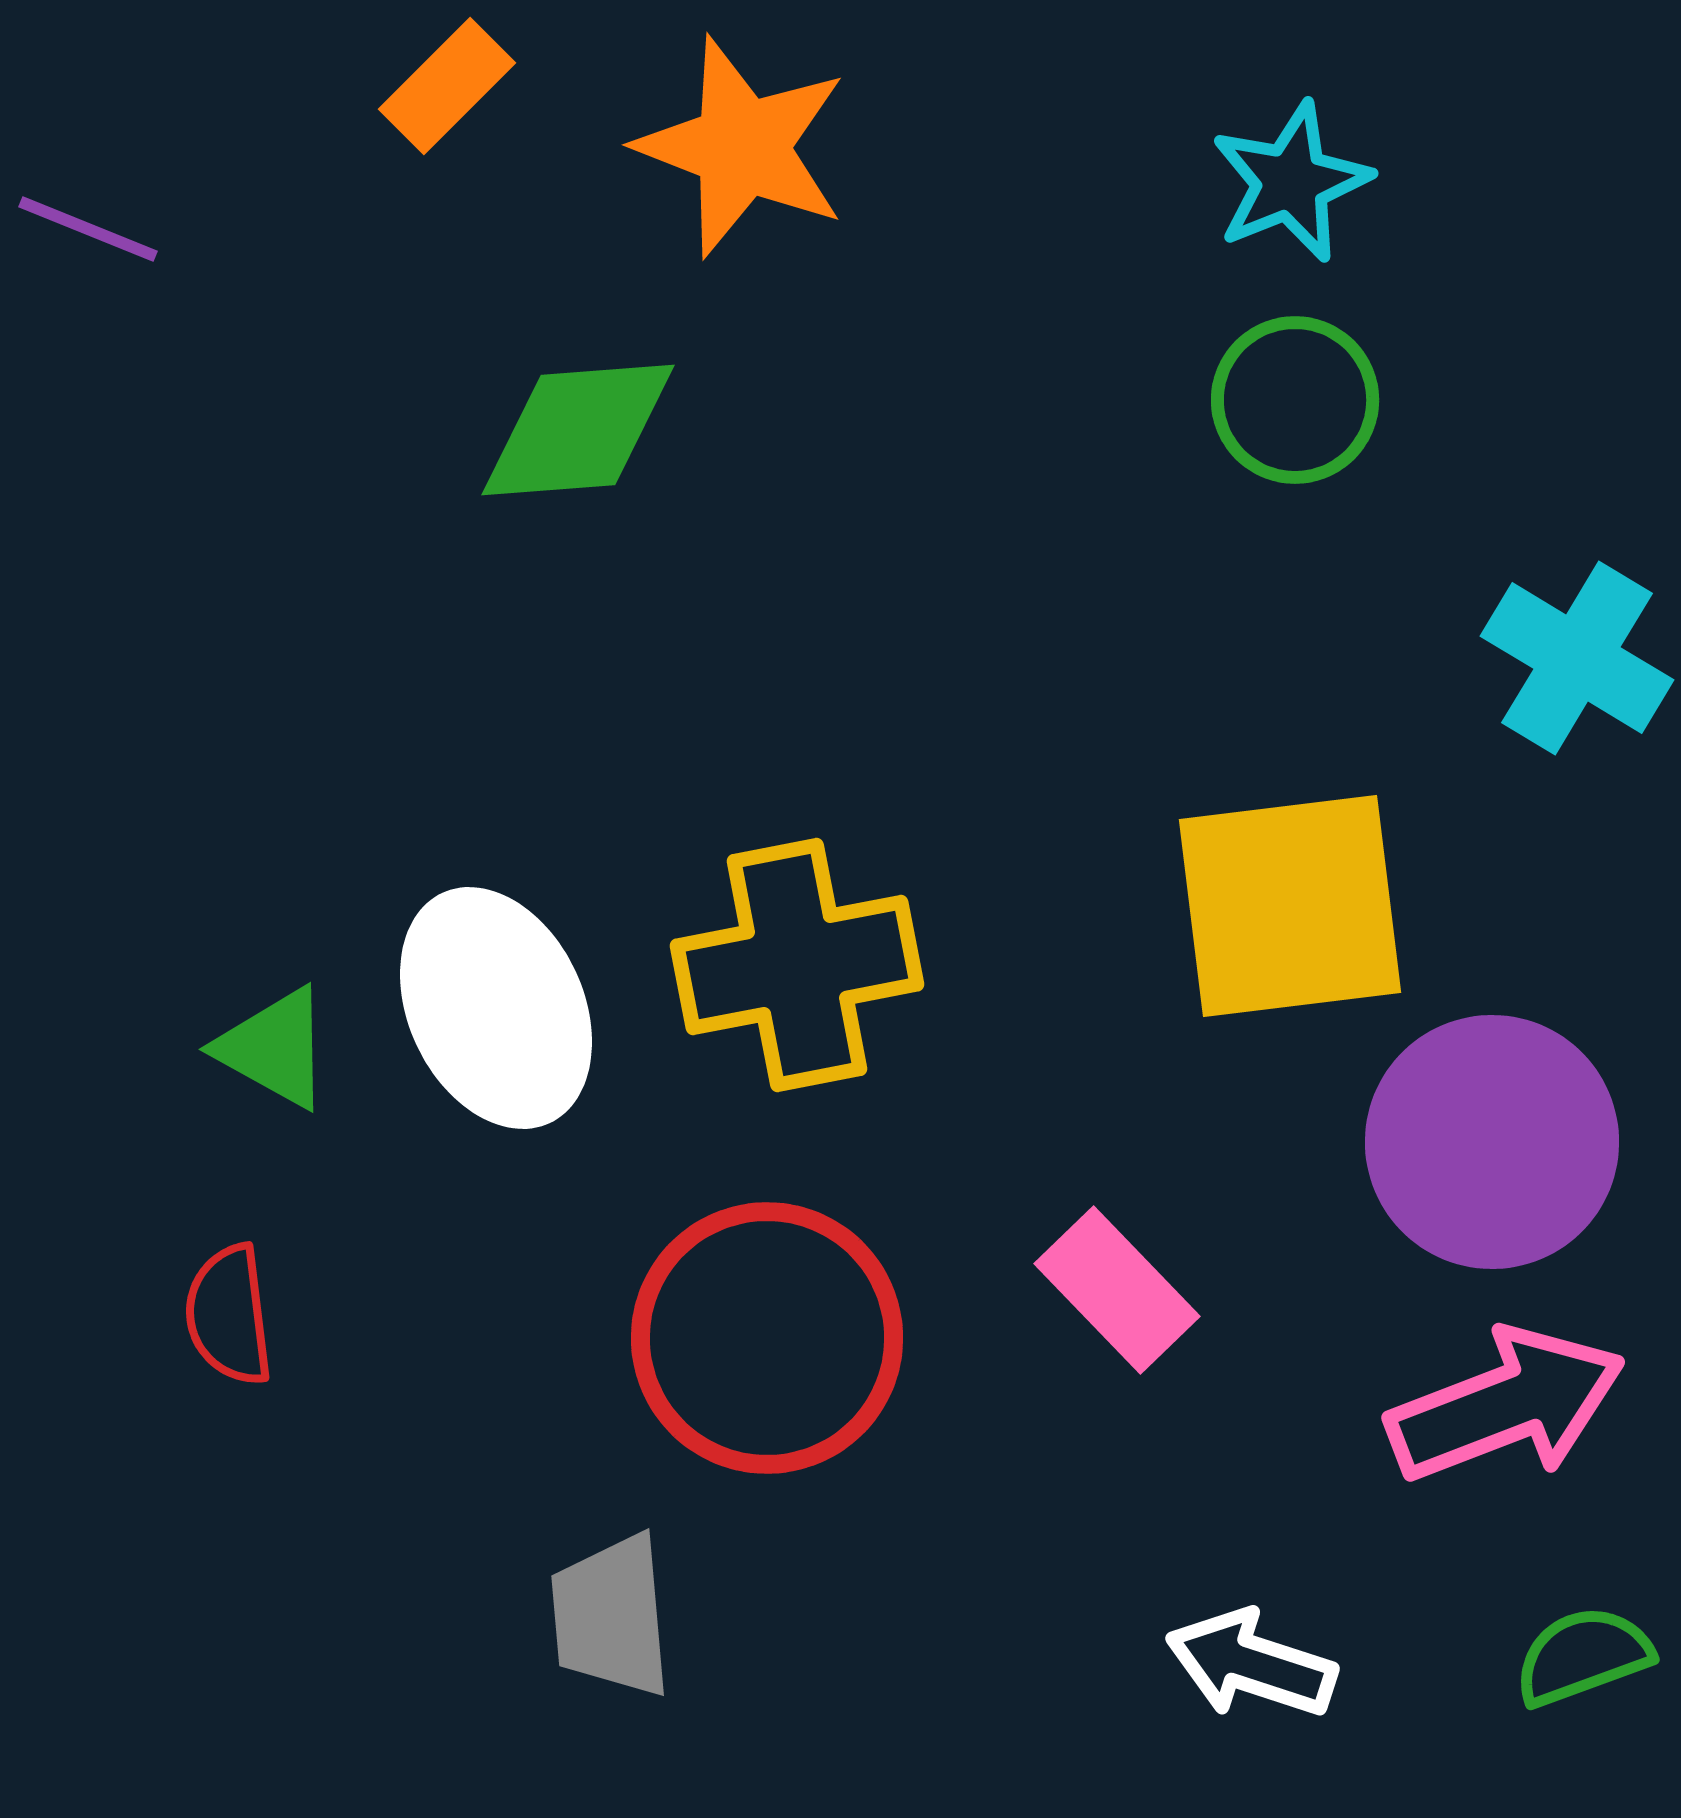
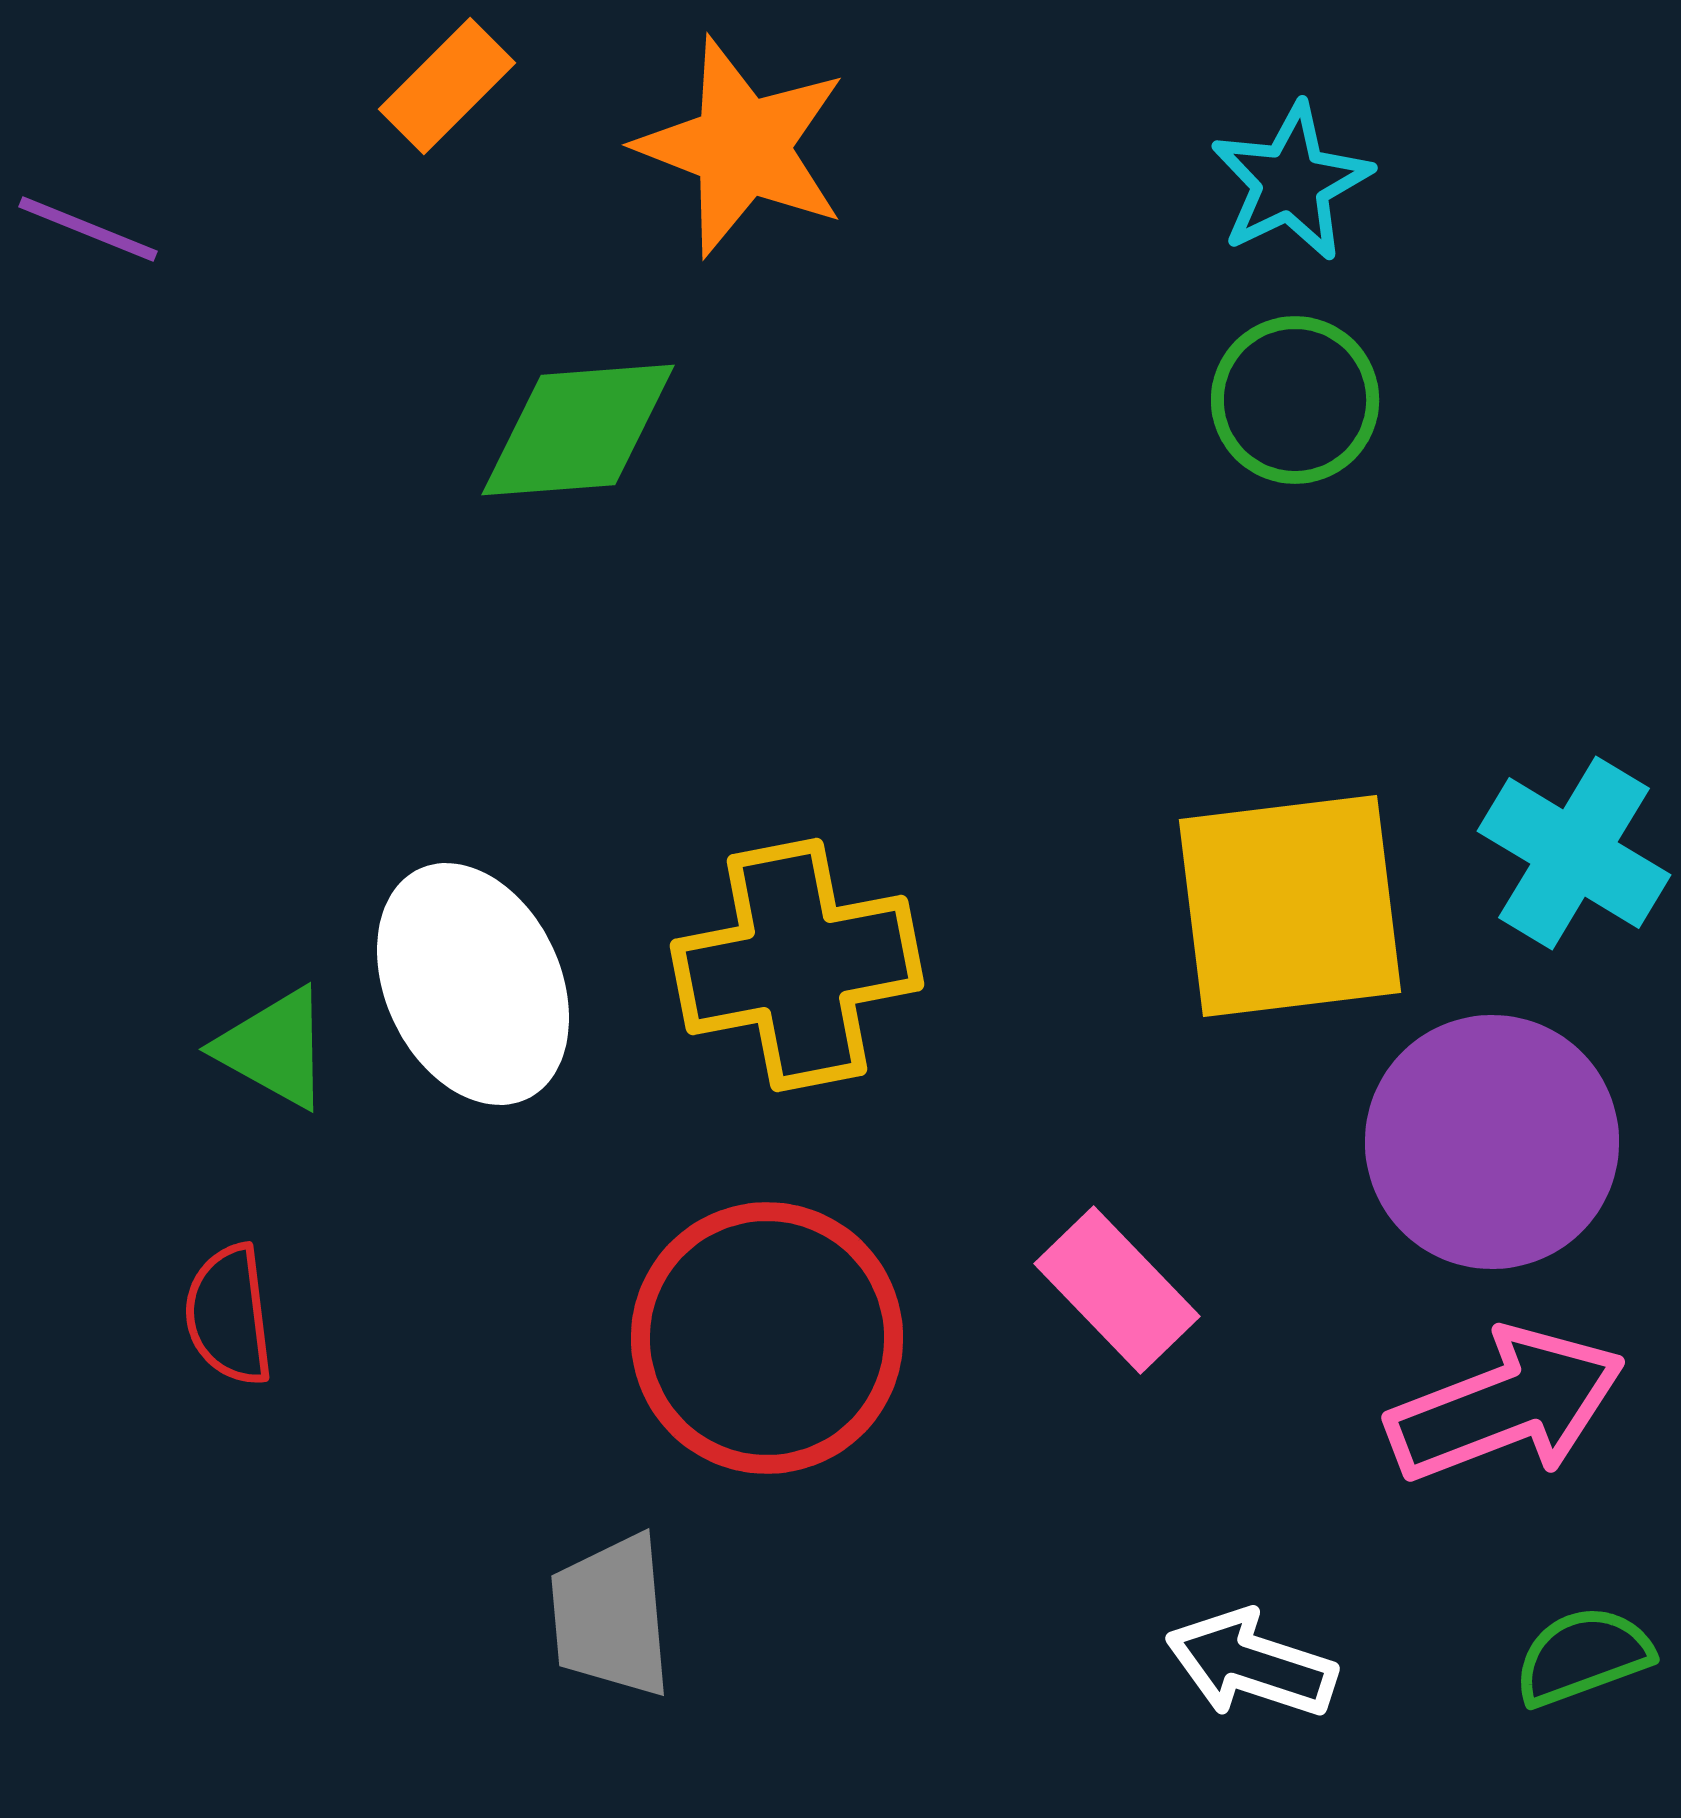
cyan star: rotated 4 degrees counterclockwise
cyan cross: moved 3 px left, 195 px down
white ellipse: moved 23 px left, 24 px up
